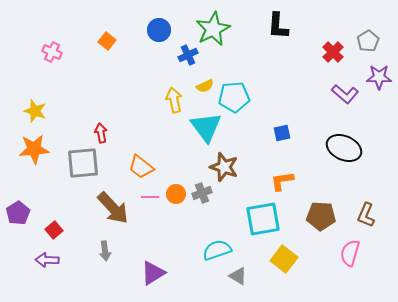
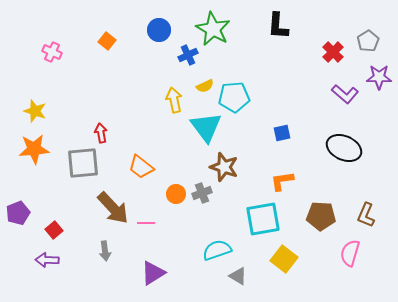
green star: rotated 16 degrees counterclockwise
pink line: moved 4 px left, 26 px down
purple pentagon: rotated 10 degrees clockwise
